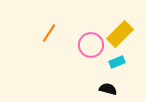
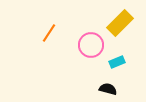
yellow rectangle: moved 11 px up
